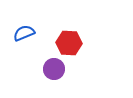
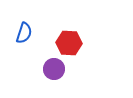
blue semicircle: rotated 130 degrees clockwise
